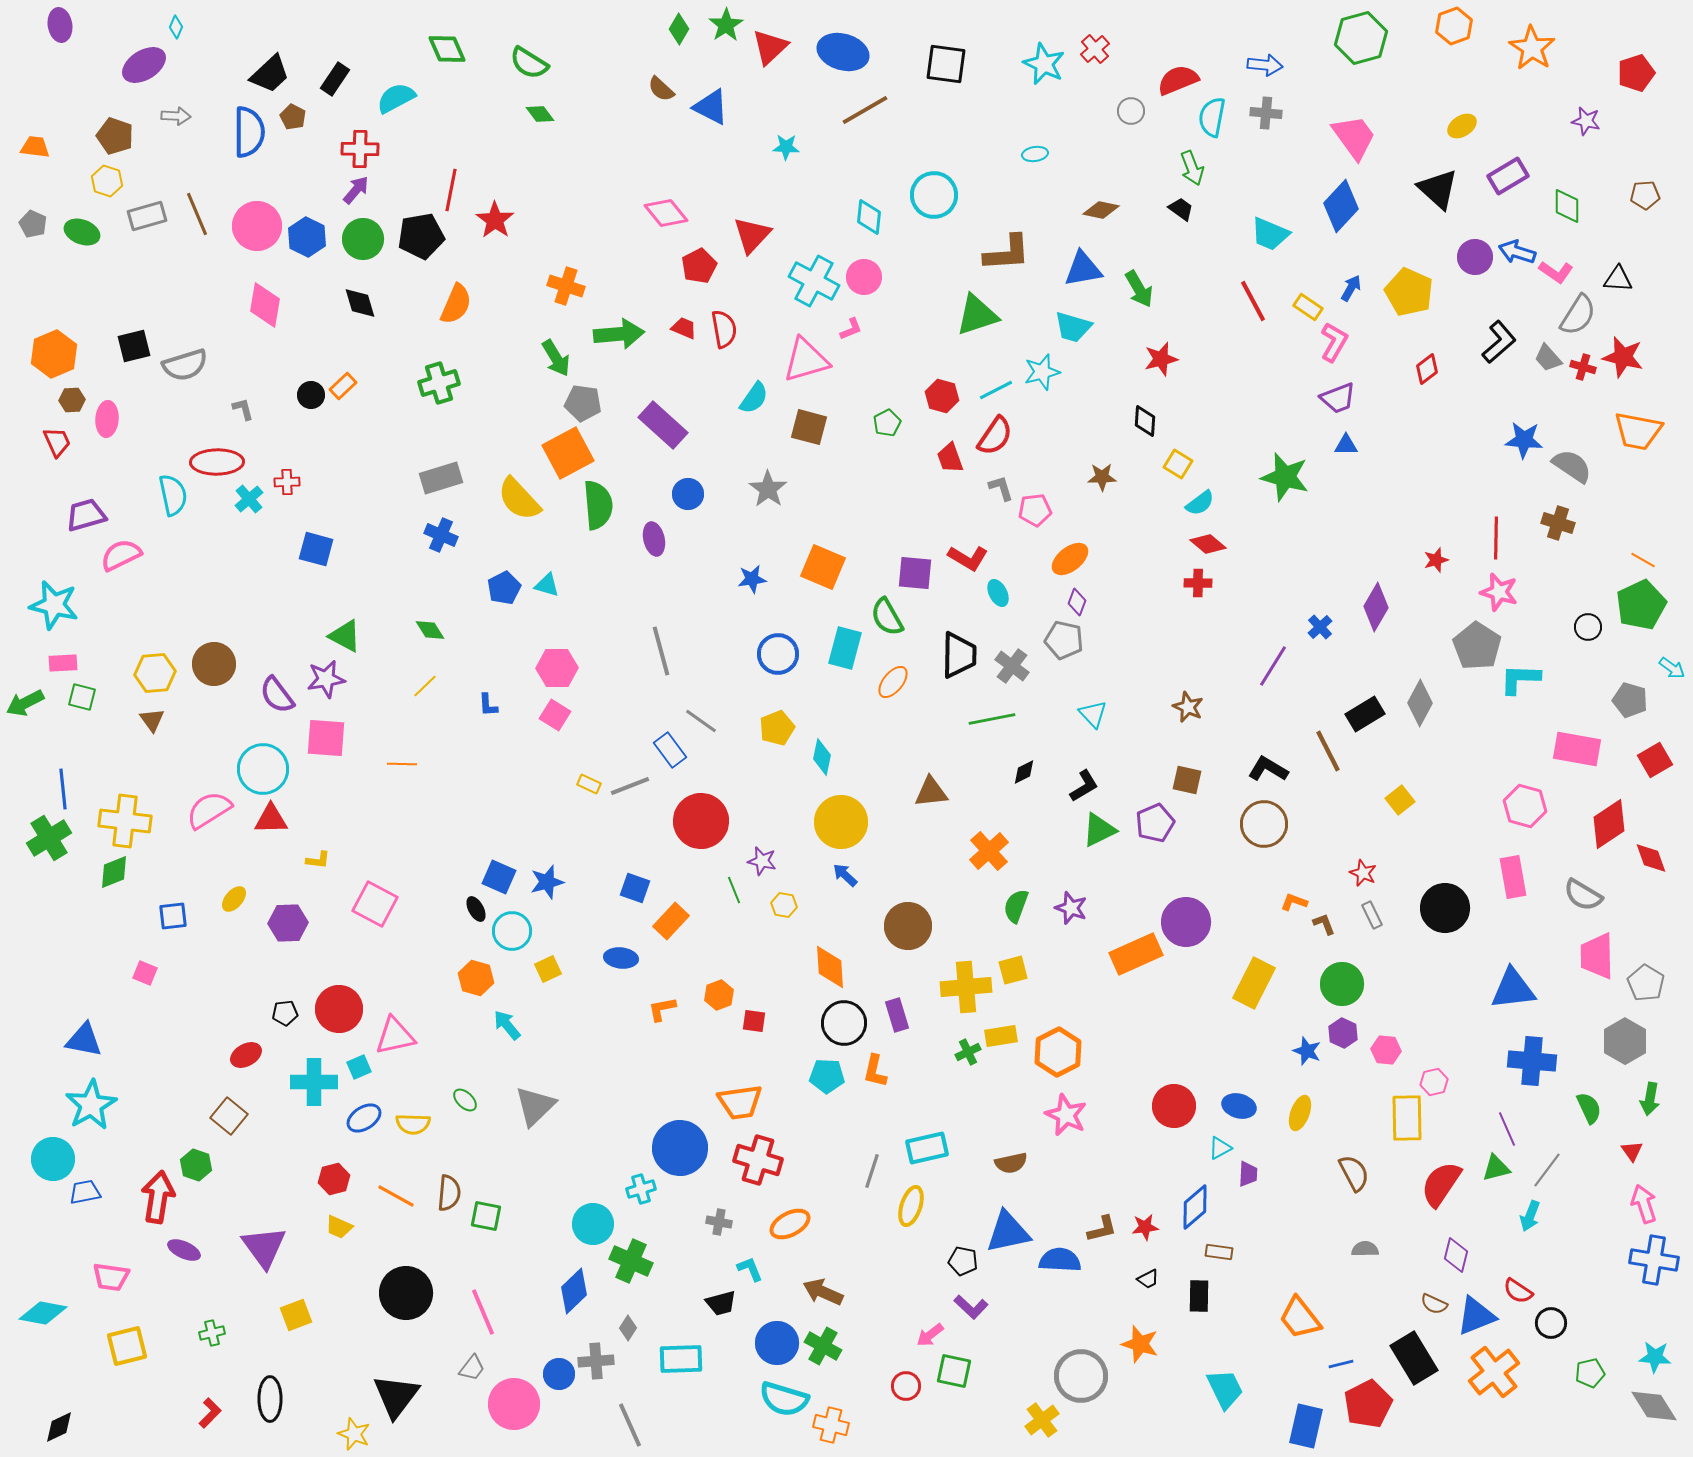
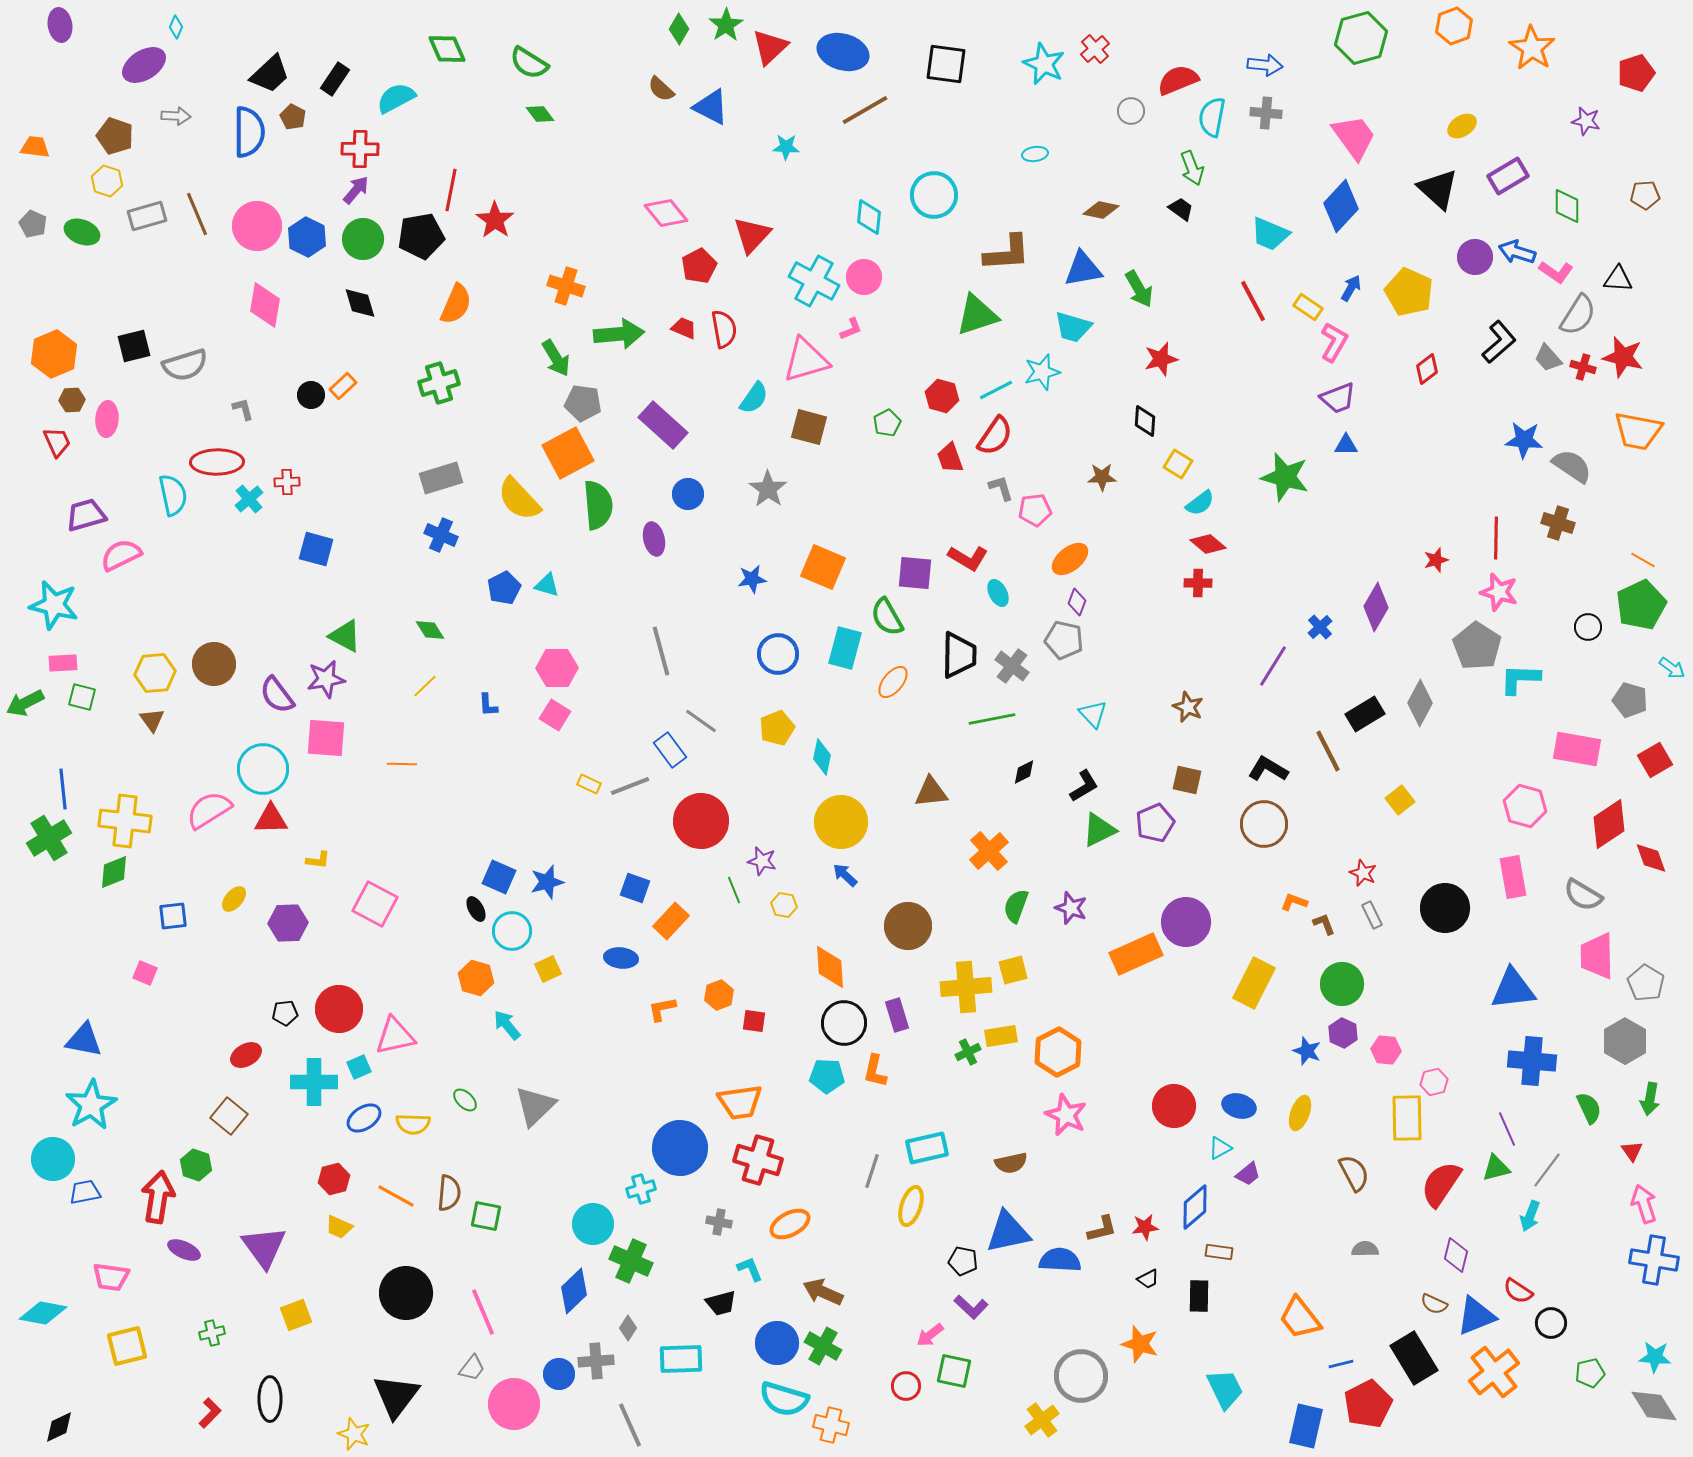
purple trapezoid at (1248, 1174): rotated 48 degrees clockwise
